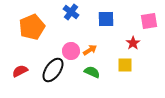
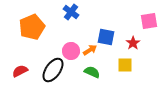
blue square: moved 18 px down; rotated 12 degrees clockwise
